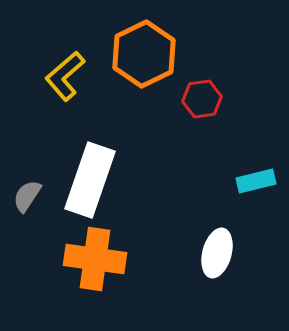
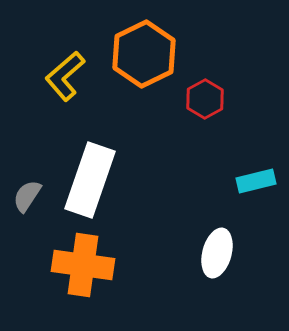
red hexagon: moved 3 px right; rotated 21 degrees counterclockwise
orange cross: moved 12 px left, 6 px down
